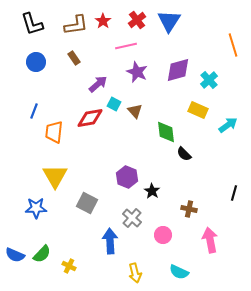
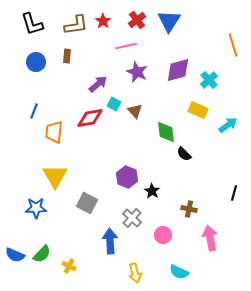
brown rectangle: moved 7 px left, 2 px up; rotated 40 degrees clockwise
pink arrow: moved 2 px up
